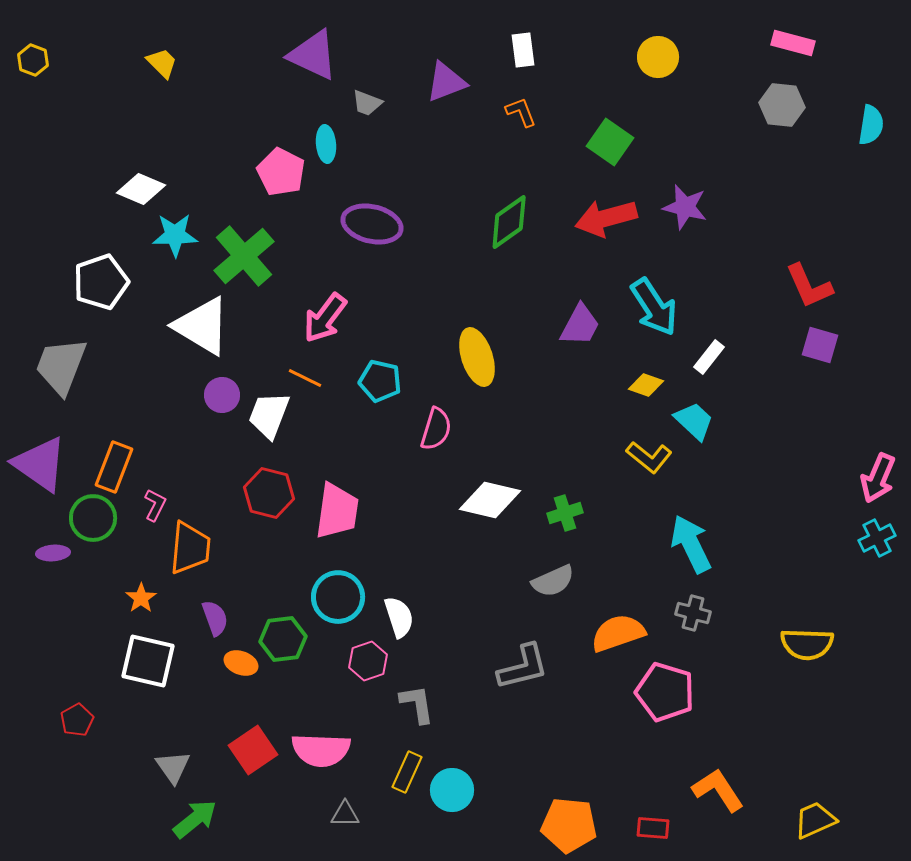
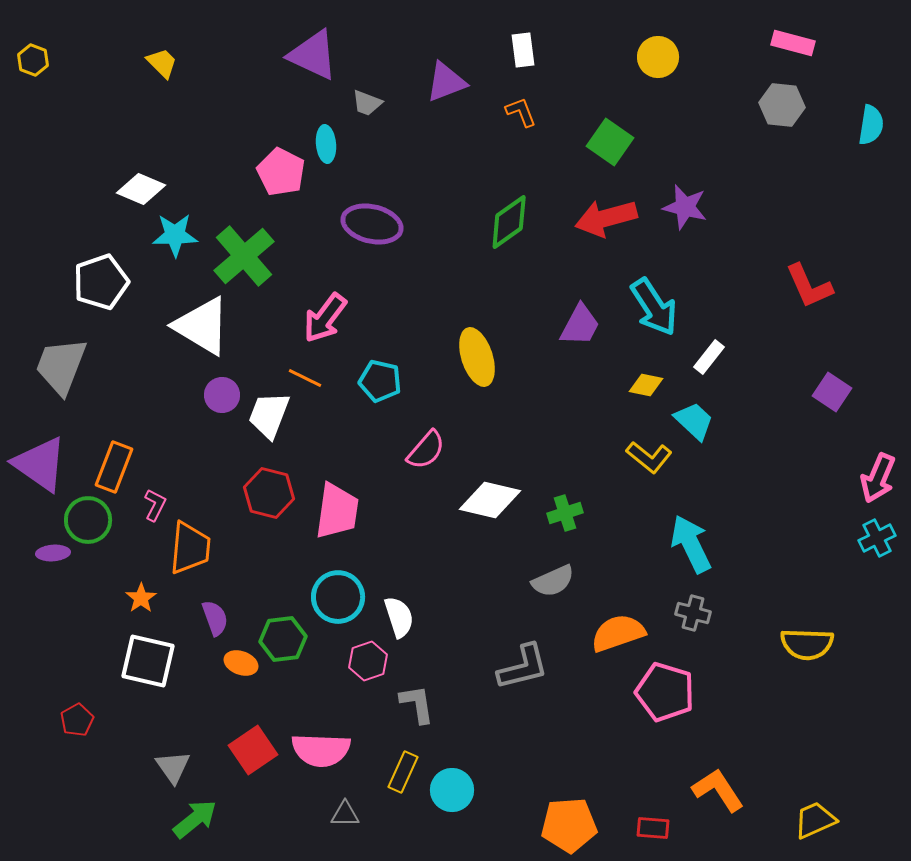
purple square at (820, 345): moved 12 px right, 47 px down; rotated 18 degrees clockwise
yellow diamond at (646, 385): rotated 8 degrees counterclockwise
pink semicircle at (436, 429): moved 10 px left, 21 px down; rotated 24 degrees clockwise
green circle at (93, 518): moved 5 px left, 2 px down
yellow rectangle at (407, 772): moved 4 px left
orange pentagon at (569, 825): rotated 10 degrees counterclockwise
